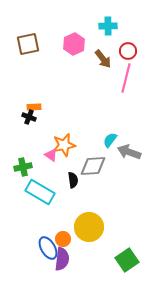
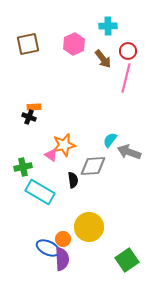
blue ellipse: rotated 35 degrees counterclockwise
purple semicircle: rotated 10 degrees counterclockwise
